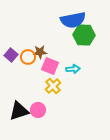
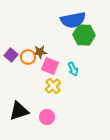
cyan arrow: rotated 72 degrees clockwise
pink circle: moved 9 px right, 7 px down
